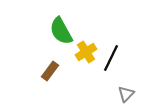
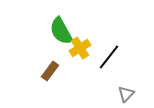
yellow cross: moved 6 px left, 4 px up
black line: moved 2 px left, 1 px up; rotated 12 degrees clockwise
